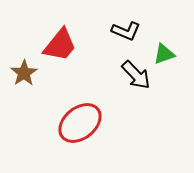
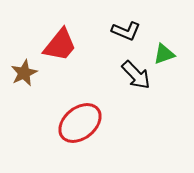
brown star: rotated 8 degrees clockwise
